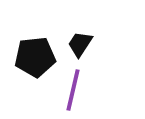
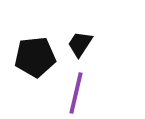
purple line: moved 3 px right, 3 px down
